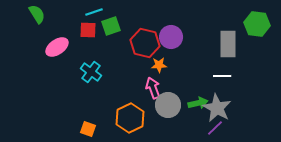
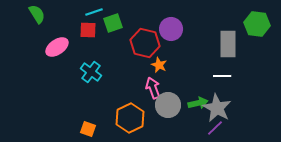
green square: moved 2 px right, 3 px up
purple circle: moved 8 px up
orange star: rotated 28 degrees clockwise
